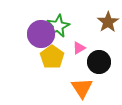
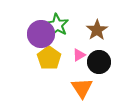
brown star: moved 11 px left, 8 px down
green star: moved 1 px left, 1 px up; rotated 15 degrees counterclockwise
pink triangle: moved 7 px down
yellow pentagon: moved 3 px left, 1 px down
